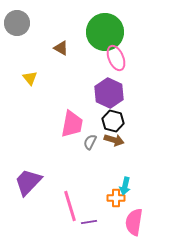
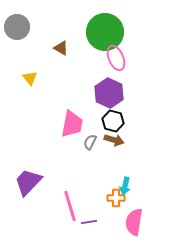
gray circle: moved 4 px down
